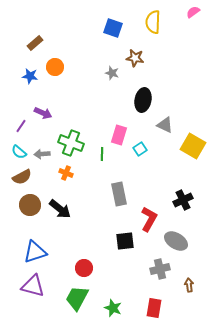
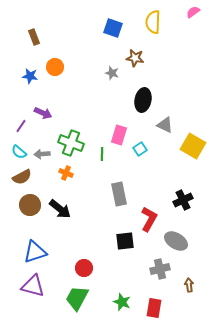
brown rectangle: moved 1 px left, 6 px up; rotated 70 degrees counterclockwise
green star: moved 9 px right, 6 px up
